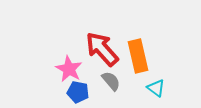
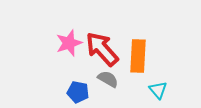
orange rectangle: rotated 16 degrees clockwise
pink star: moved 26 px up; rotated 24 degrees clockwise
gray semicircle: moved 3 px left, 2 px up; rotated 20 degrees counterclockwise
cyan triangle: moved 2 px right, 2 px down; rotated 12 degrees clockwise
